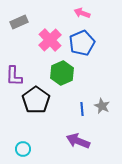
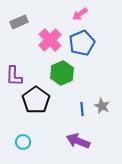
pink arrow: moved 2 px left, 1 px down; rotated 56 degrees counterclockwise
cyan circle: moved 7 px up
